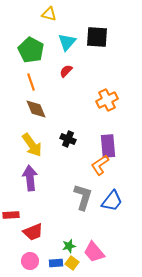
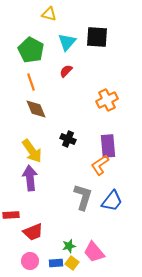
yellow arrow: moved 6 px down
